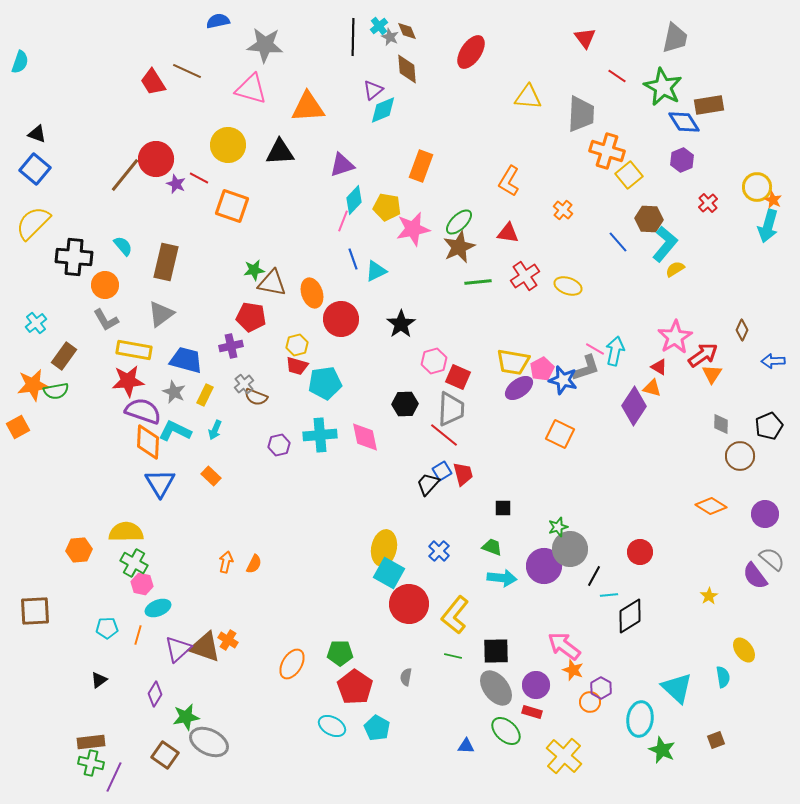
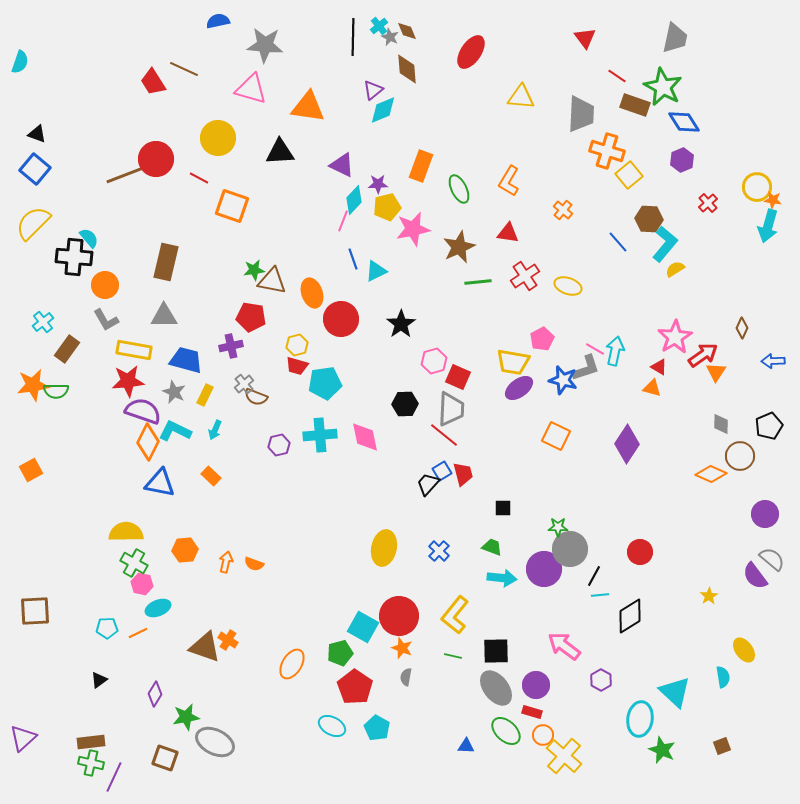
brown line at (187, 71): moved 3 px left, 2 px up
yellow triangle at (528, 97): moved 7 px left
brown rectangle at (709, 105): moved 74 px left; rotated 28 degrees clockwise
orange triangle at (308, 107): rotated 12 degrees clockwise
yellow circle at (228, 145): moved 10 px left, 7 px up
purple triangle at (342, 165): rotated 44 degrees clockwise
brown line at (125, 175): rotated 30 degrees clockwise
purple star at (176, 184): moved 202 px right; rotated 24 degrees counterclockwise
orange star at (773, 200): rotated 18 degrees counterclockwise
yellow pentagon at (387, 207): rotated 24 degrees counterclockwise
green ellipse at (459, 222): moved 33 px up; rotated 72 degrees counterclockwise
cyan semicircle at (123, 246): moved 34 px left, 8 px up
brown triangle at (272, 283): moved 2 px up
gray triangle at (161, 314): moved 3 px right, 2 px down; rotated 36 degrees clockwise
cyan cross at (36, 323): moved 7 px right, 1 px up
brown diamond at (742, 330): moved 2 px up
brown rectangle at (64, 356): moved 3 px right, 7 px up
pink pentagon at (542, 369): moved 30 px up
orange triangle at (712, 374): moved 4 px right, 2 px up
green semicircle at (56, 391): rotated 10 degrees clockwise
purple diamond at (634, 406): moved 7 px left, 38 px down
orange square at (18, 427): moved 13 px right, 43 px down
orange square at (560, 434): moved 4 px left, 2 px down
orange diamond at (148, 442): rotated 24 degrees clockwise
blue triangle at (160, 483): rotated 48 degrees counterclockwise
orange diamond at (711, 506): moved 32 px up; rotated 8 degrees counterclockwise
green star at (558, 527): rotated 18 degrees clockwise
orange hexagon at (79, 550): moved 106 px right
orange semicircle at (254, 564): rotated 84 degrees clockwise
purple circle at (544, 566): moved 3 px down
cyan square at (389, 573): moved 26 px left, 54 px down
cyan line at (609, 595): moved 9 px left
red circle at (409, 604): moved 10 px left, 12 px down
orange line at (138, 635): moved 2 px up; rotated 48 degrees clockwise
purple triangle at (178, 649): moved 155 px left, 89 px down
green pentagon at (340, 653): rotated 15 degrees counterclockwise
orange star at (573, 670): moved 171 px left, 22 px up
purple hexagon at (601, 688): moved 8 px up
cyan triangle at (677, 688): moved 2 px left, 4 px down
orange circle at (590, 702): moved 47 px left, 33 px down
brown square at (716, 740): moved 6 px right, 6 px down
gray ellipse at (209, 742): moved 6 px right
brown square at (165, 755): moved 3 px down; rotated 16 degrees counterclockwise
